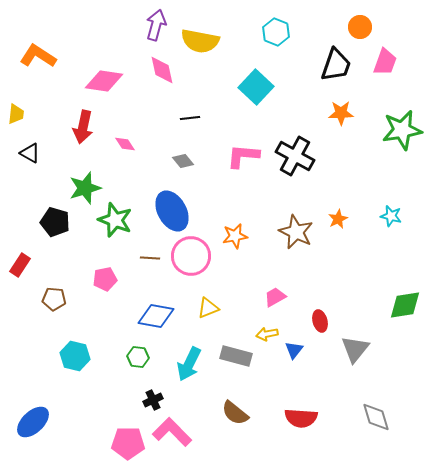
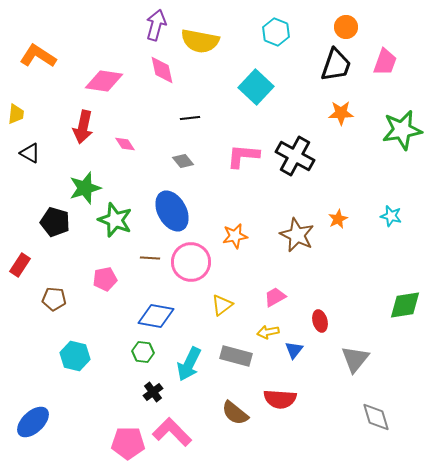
orange circle at (360, 27): moved 14 px left
brown star at (296, 232): moved 1 px right, 3 px down
pink circle at (191, 256): moved 6 px down
yellow triangle at (208, 308): moved 14 px right, 3 px up; rotated 15 degrees counterclockwise
yellow arrow at (267, 334): moved 1 px right, 2 px up
gray triangle at (355, 349): moved 10 px down
green hexagon at (138, 357): moved 5 px right, 5 px up
black cross at (153, 400): moved 8 px up; rotated 12 degrees counterclockwise
red semicircle at (301, 418): moved 21 px left, 19 px up
